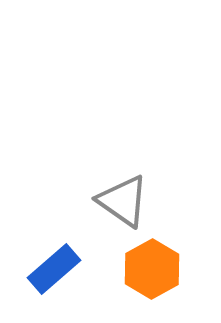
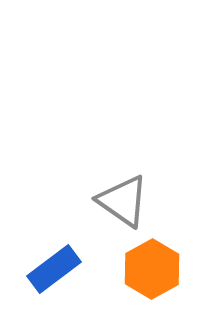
blue rectangle: rotated 4 degrees clockwise
